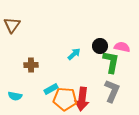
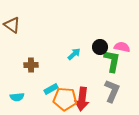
brown triangle: rotated 30 degrees counterclockwise
black circle: moved 1 px down
green L-shape: moved 1 px right, 1 px up
cyan semicircle: moved 2 px right, 1 px down; rotated 16 degrees counterclockwise
